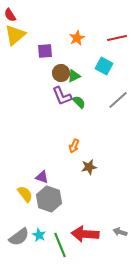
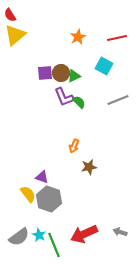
orange star: moved 1 px right, 1 px up
purple square: moved 22 px down
purple L-shape: moved 2 px right, 1 px down
gray line: rotated 20 degrees clockwise
yellow semicircle: moved 3 px right
red arrow: moved 1 px left; rotated 28 degrees counterclockwise
green line: moved 6 px left
